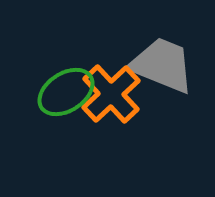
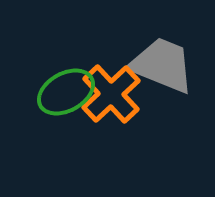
green ellipse: rotated 4 degrees clockwise
